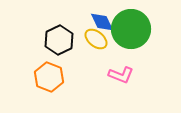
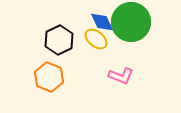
green circle: moved 7 px up
pink L-shape: moved 1 px down
